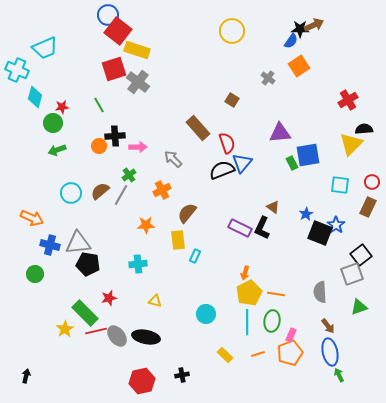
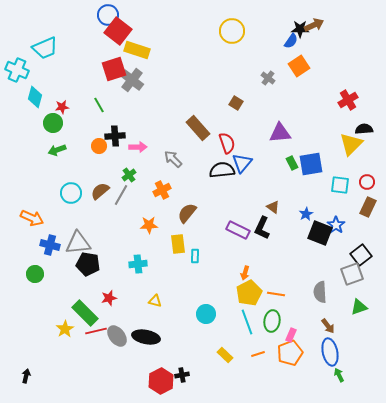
gray cross at (138, 82): moved 6 px left, 2 px up
brown square at (232, 100): moved 4 px right, 3 px down
blue square at (308, 155): moved 3 px right, 9 px down
black semicircle at (222, 170): rotated 15 degrees clockwise
red circle at (372, 182): moved 5 px left
orange star at (146, 225): moved 3 px right
purple rectangle at (240, 228): moved 2 px left, 2 px down
yellow rectangle at (178, 240): moved 4 px down
cyan rectangle at (195, 256): rotated 24 degrees counterclockwise
cyan line at (247, 322): rotated 20 degrees counterclockwise
red hexagon at (142, 381): moved 19 px right; rotated 15 degrees counterclockwise
